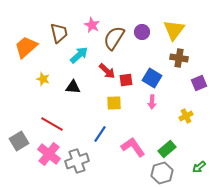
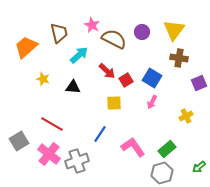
brown semicircle: moved 1 px down; rotated 85 degrees clockwise
red square: rotated 24 degrees counterclockwise
pink arrow: rotated 24 degrees clockwise
